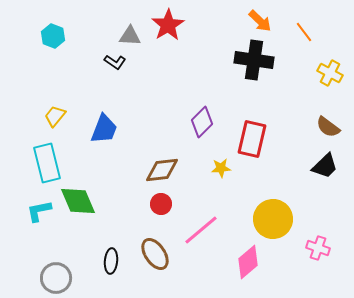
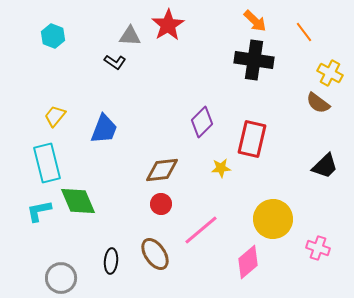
orange arrow: moved 5 px left
brown semicircle: moved 10 px left, 24 px up
gray circle: moved 5 px right
